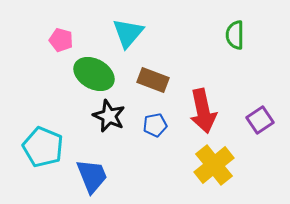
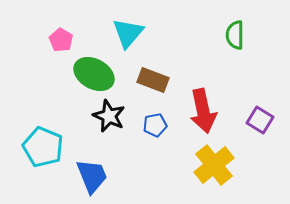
pink pentagon: rotated 15 degrees clockwise
purple square: rotated 24 degrees counterclockwise
